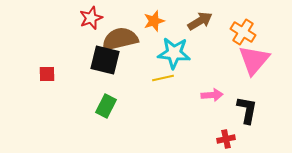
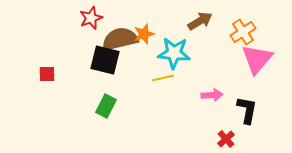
orange star: moved 10 px left, 13 px down
orange cross: rotated 25 degrees clockwise
pink triangle: moved 3 px right, 1 px up
red cross: rotated 30 degrees counterclockwise
